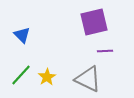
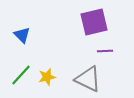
yellow star: rotated 18 degrees clockwise
